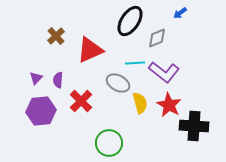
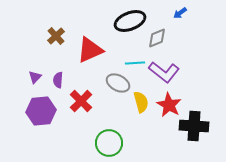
black ellipse: rotated 36 degrees clockwise
purple triangle: moved 1 px left, 1 px up
yellow semicircle: moved 1 px right, 1 px up
